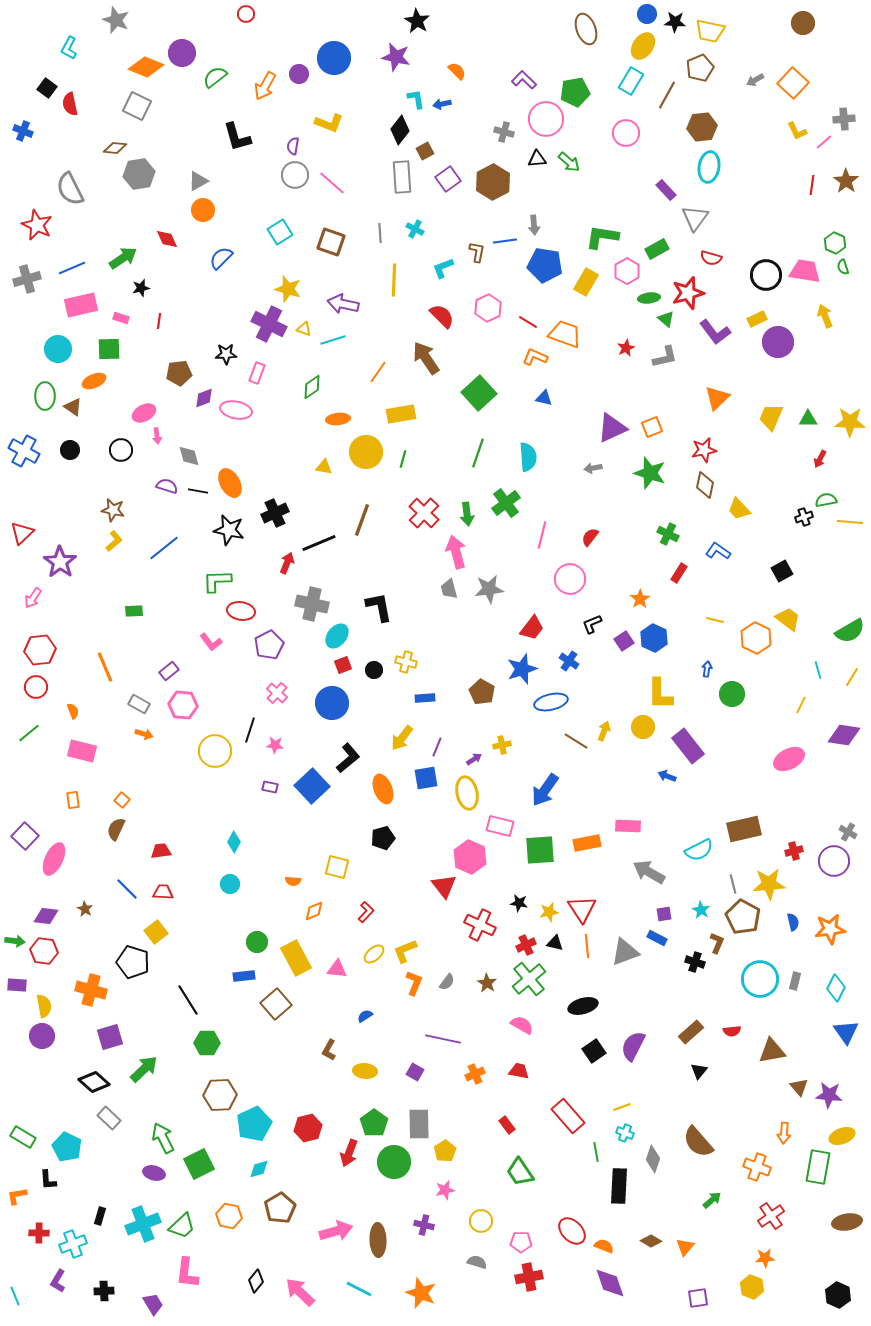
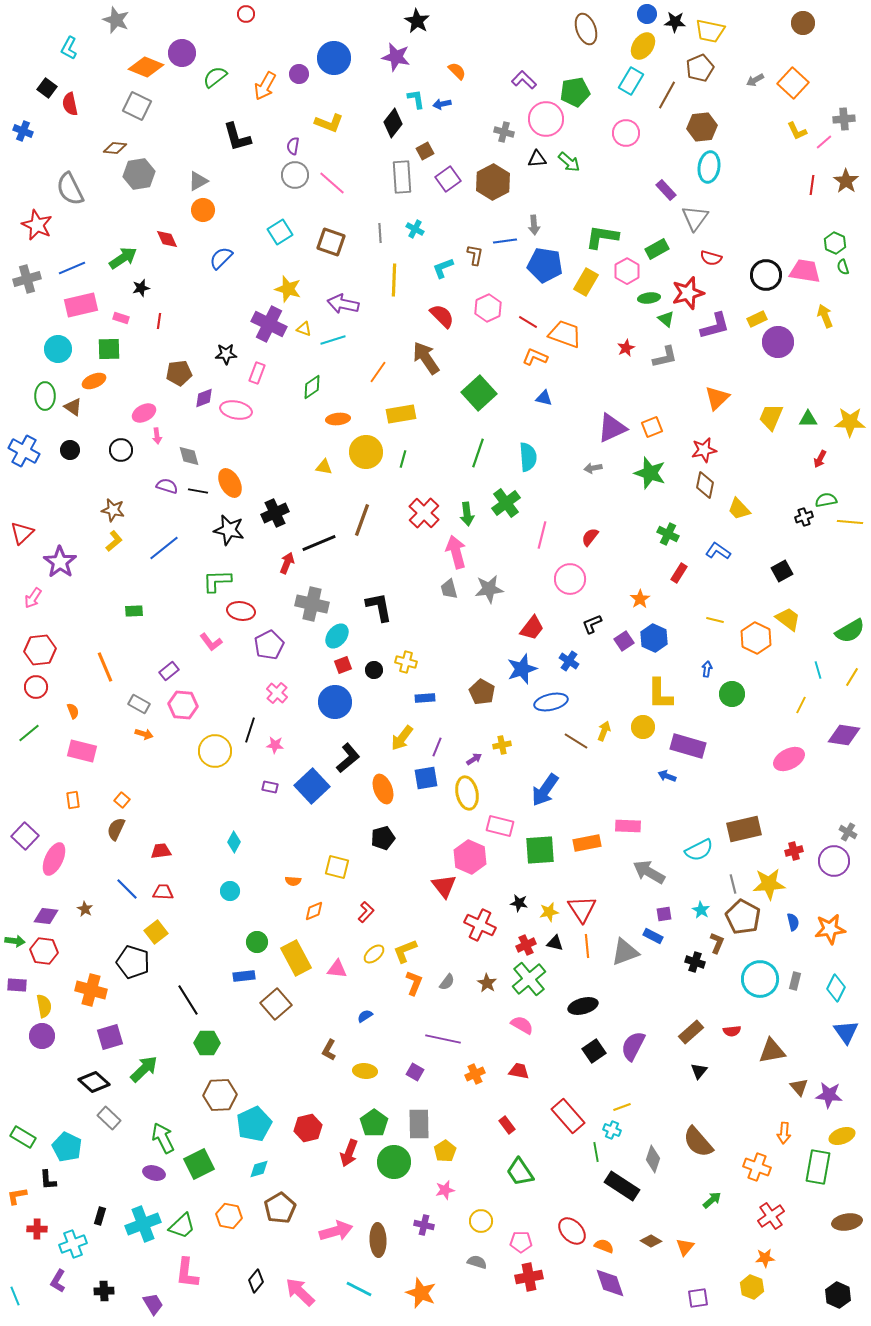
black diamond at (400, 130): moved 7 px left, 7 px up
brown L-shape at (477, 252): moved 2 px left, 3 px down
purple L-shape at (715, 332): moved 6 px up; rotated 68 degrees counterclockwise
blue circle at (332, 703): moved 3 px right, 1 px up
purple rectangle at (688, 746): rotated 36 degrees counterclockwise
cyan circle at (230, 884): moved 7 px down
blue rectangle at (657, 938): moved 4 px left, 2 px up
cyan cross at (625, 1133): moved 13 px left, 3 px up
black rectangle at (619, 1186): moved 3 px right; rotated 60 degrees counterclockwise
red cross at (39, 1233): moved 2 px left, 4 px up
